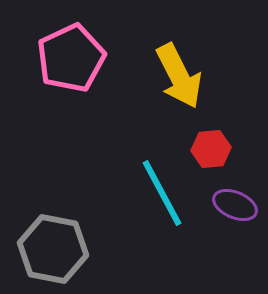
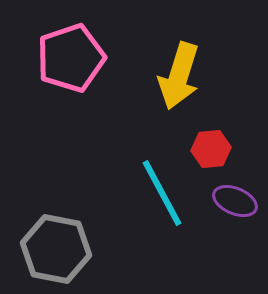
pink pentagon: rotated 6 degrees clockwise
yellow arrow: rotated 44 degrees clockwise
purple ellipse: moved 4 px up
gray hexagon: moved 3 px right
